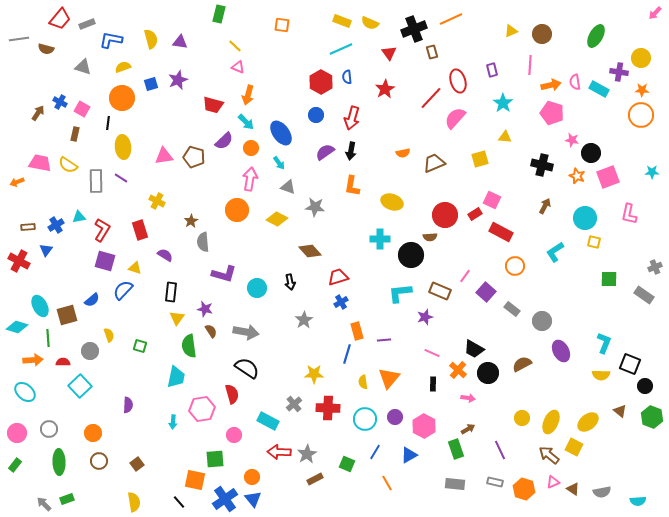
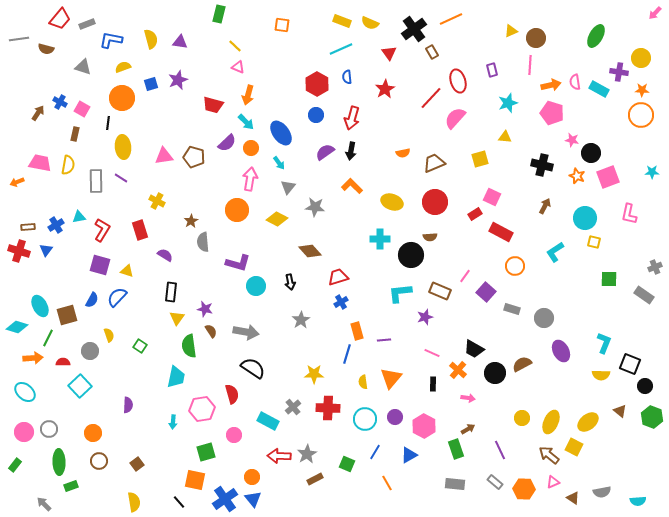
black cross at (414, 29): rotated 15 degrees counterclockwise
brown circle at (542, 34): moved 6 px left, 4 px down
brown rectangle at (432, 52): rotated 16 degrees counterclockwise
red hexagon at (321, 82): moved 4 px left, 2 px down
cyan star at (503, 103): moved 5 px right; rotated 18 degrees clockwise
purple semicircle at (224, 141): moved 3 px right, 2 px down
yellow semicircle at (68, 165): rotated 114 degrees counterclockwise
orange L-shape at (352, 186): rotated 125 degrees clockwise
gray triangle at (288, 187): rotated 49 degrees clockwise
pink square at (492, 200): moved 3 px up
red circle at (445, 215): moved 10 px left, 13 px up
red cross at (19, 261): moved 10 px up; rotated 10 degrees counterclockwise
purple square at (105, 261): moved 5 px left, 4 px down
yellow triangle at (135, 268): moved 8 px left, 3 px down
purple L-shape at (224, 274): moved 14 px right, 11 px up
cyan circle at (257, 288): moved 1 px left, 2 px up
blue semicircle at (123, 290): moved 6 px left, 7 px down
blue semicircle at (92, 300): rotated 21 degrees counterclockwise
gray rectangle at (512, 309): rotated 21 degrees counterclockwise
gray star at (304, 320): moved 3 px left
gray circle at (542, 321): moved 2 px right, 3 px up
green line at (48, 338): rotated 30 degrees clockwise
green square at (140, 346): rotated 16 degrees clockwise
orange arrow at (33, 360): moved 2 px up
black semicircle at (247, 368): moved 6 px right
black circle at (488, 373): moved 7 px right
orange triangle at (389, 378): moved 2 px right
gray cross at (294, 404): moved 1 px left, 3 px down
pink circle at (17, 433): moved 7 px right, 1 px up
red arrow at (279, 452): moved 4 px down
green square at (215, 459): moved 9 px left, 7 px up; rotated 12 degrees counterclockwise
gray rectangle at (495, 482): rotated 28 degrees clockwise
orange hexagon at (524, 489): rotated 15 degrees counterclockwise
brown triangle at (573, 489): moved 9 px down
green rectangle at (67, 499): moved 4 px right, 13 px up
